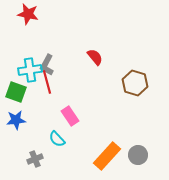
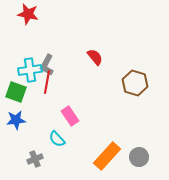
red line: rotated 25 degrees clockwise
gray circle: moved 1 px right, 2 px down
